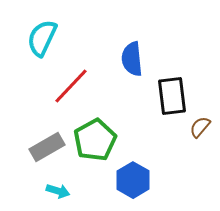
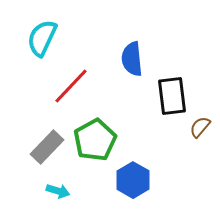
gray rectangle: rotated 16 degrees counterclockwise
